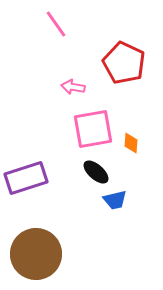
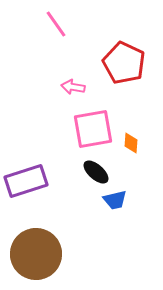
purple rectangle: moved 3 px down
